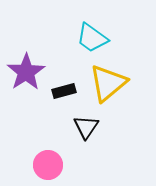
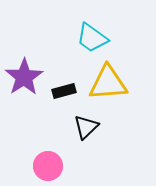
purple star: moved 2 px left, 5 px down
yellow triangle: rotated 36 degrees clockwise
black triangle: rotated 12 degrees clockwise
pink circle: moved 1 px down
